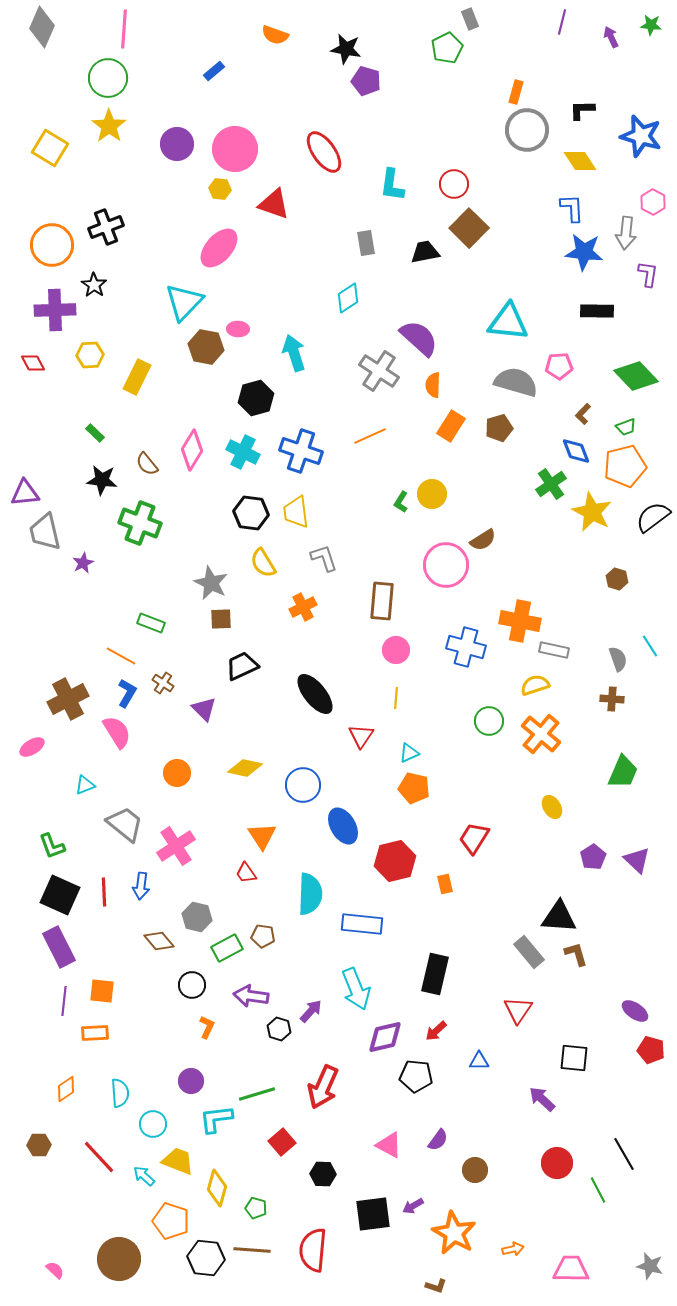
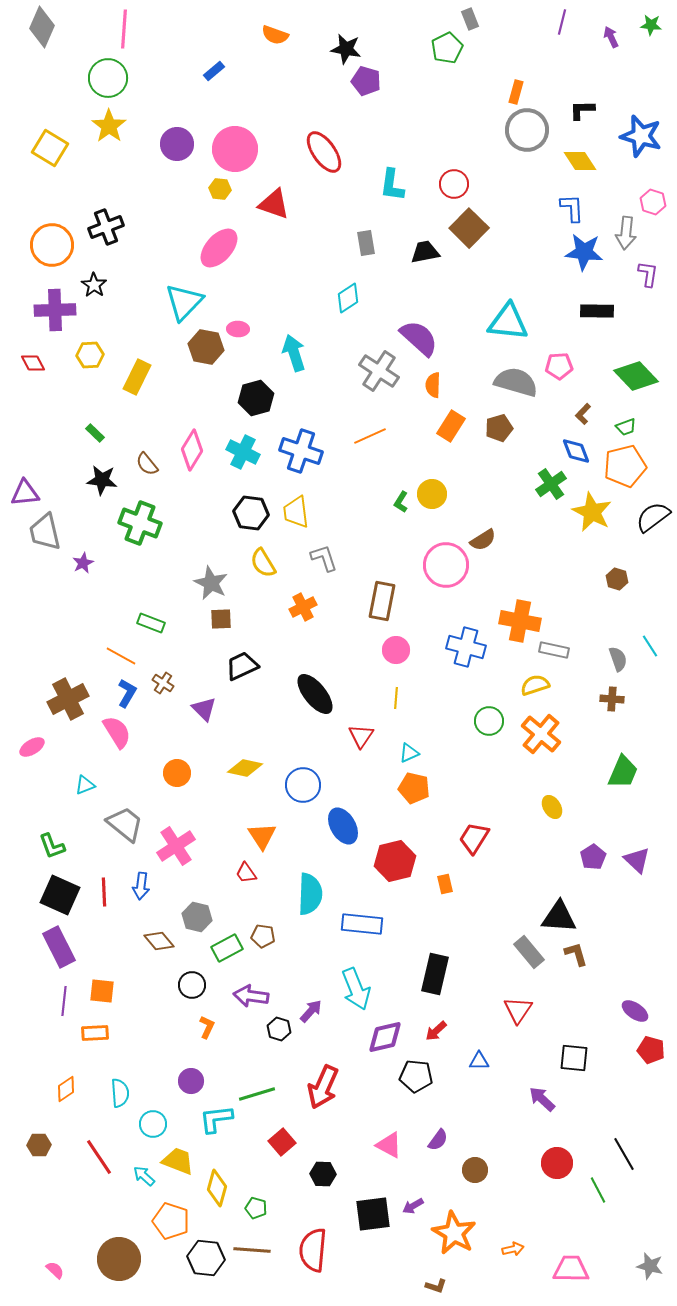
pink hexagon at (653, 202): rotated 10 degrees counterclockwise
brown rectangle at (382, 601): rotated 6 degrees clockwise
red line at (99, 1157): rotated 9 degrees clockwise
